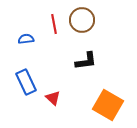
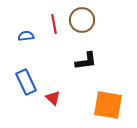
blue semicircle: moved 3 px up
orange square: rotated 20 degrees counterclockwise
